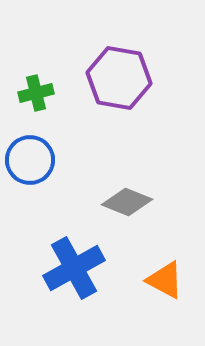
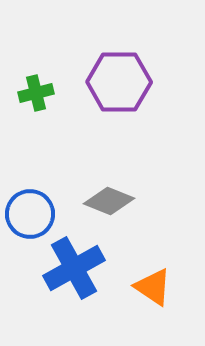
purple hexagon: moved 4 px down; rotated 10 degrees counterclockwise
blue circle: moved 54 px down
gray diamond: moved 18 px left, 1 px up
orange triangle: moved 12 px left, 7 px down; rotated 6 degrees clockwise
